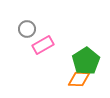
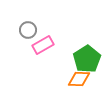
gray circle: moved 1 px right, 1 px down
green pentagon: moved 1 px right, 2 px up
